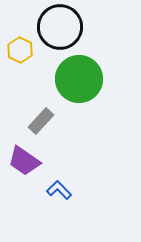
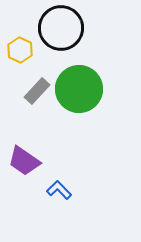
black circle: moved 1 px right, 1 px down
green circle: moved 10 px down
gray rectangle: moved 4 px left, 30 px up
